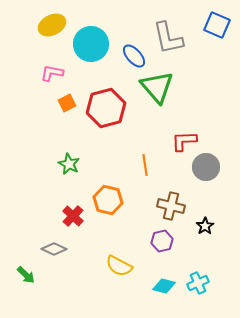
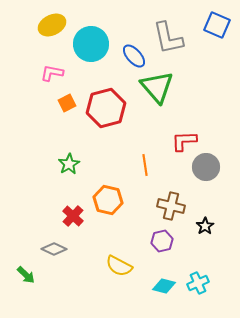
green star: rotated 15 degrees clockwise
